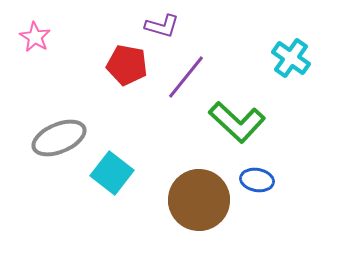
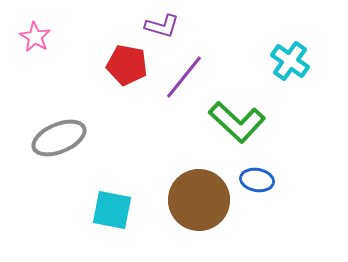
cyan cross: moved 1 px left, 3 px down
purple line: moved 2 px left
cyan square: moved 37 px down; rotated 27 degrees counterclockwise
